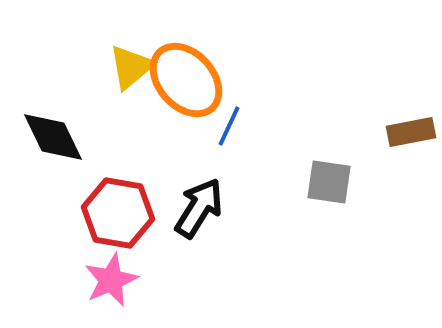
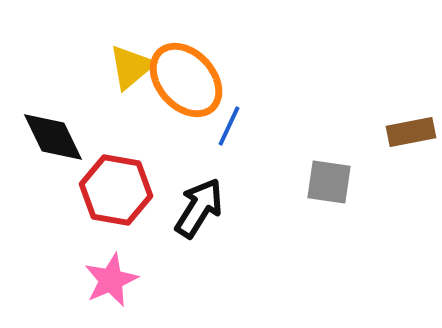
red hexagon: moved 2 px left, 23 px up
